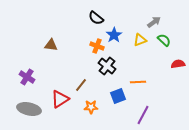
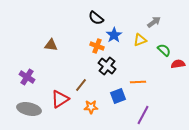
green semicircle: moved 10 px down
